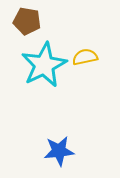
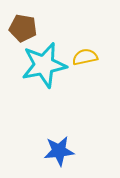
brown pentagon: moved 4 px left, 7 px down
cyan star: rotated 15 degrees clockwise
